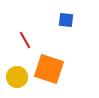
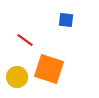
red line: rotated 24 degrees counterclockwise
